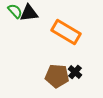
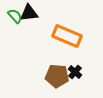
green semicircle: moved 5 px down
orange rectangle: moved 1 px right, 4 px down; rotated 8 degrees counterclockwise
